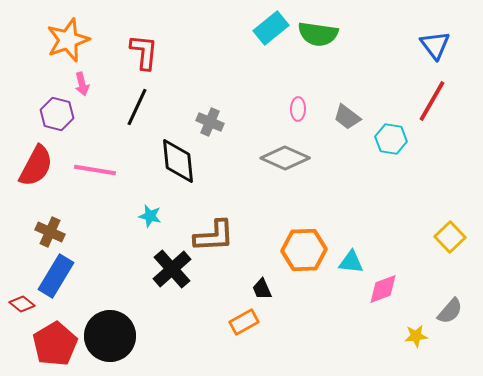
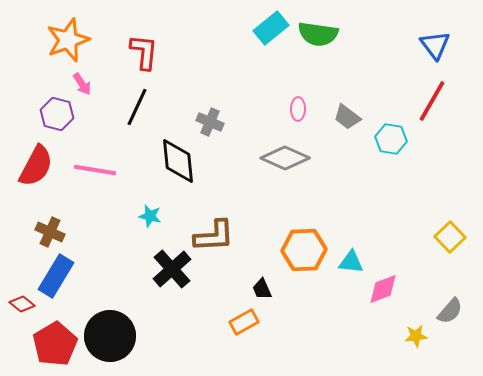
pink arrow: rotated 20 degrees counterclockwise
